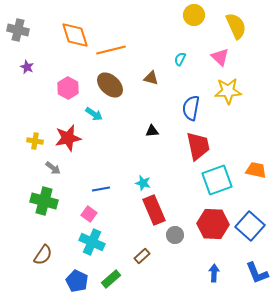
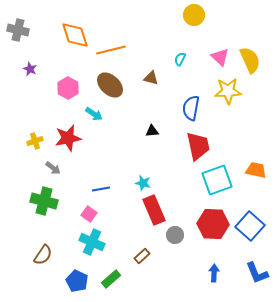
yellow semicircle: moved 14 px right, 34 px down
purple star: moved 3 px right, 2 px down
yellow cross: rotated 28 degrees counterclockwise
